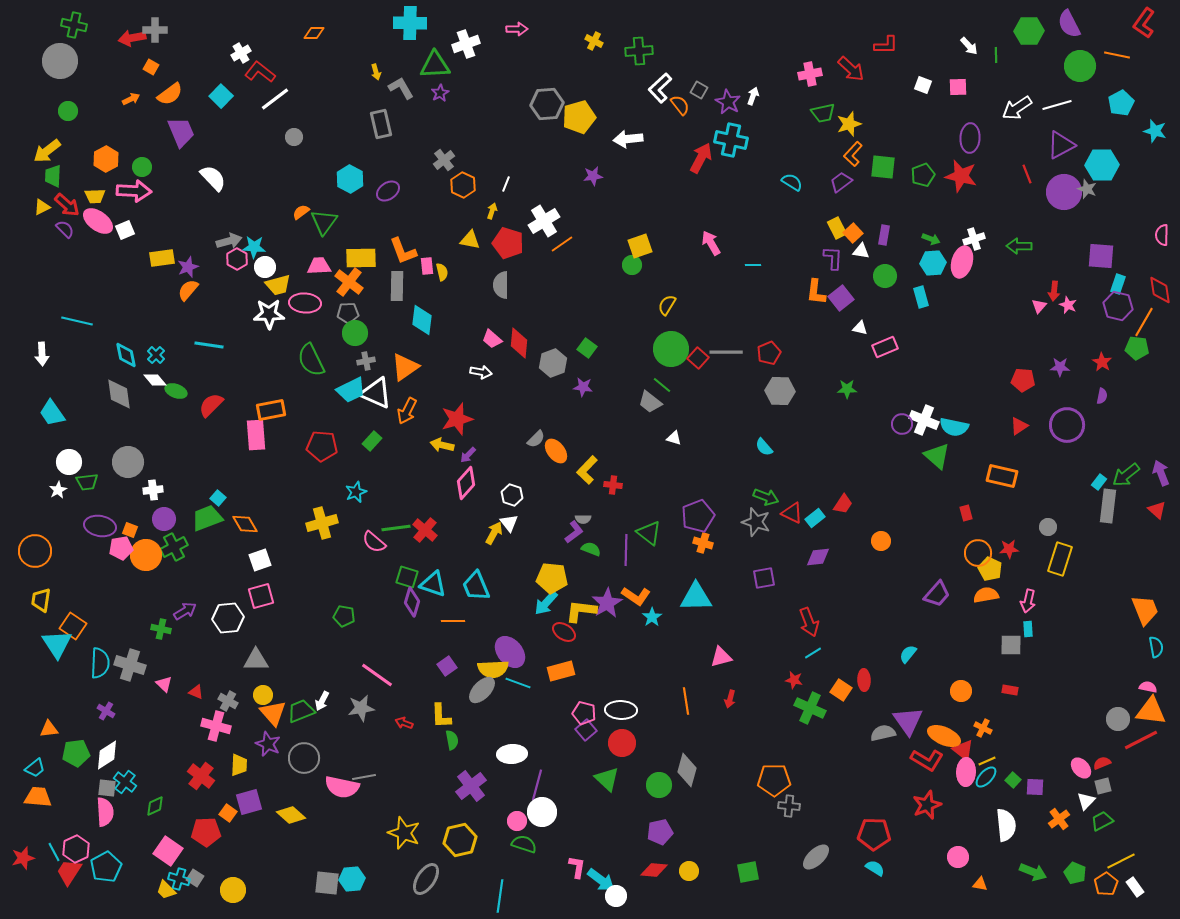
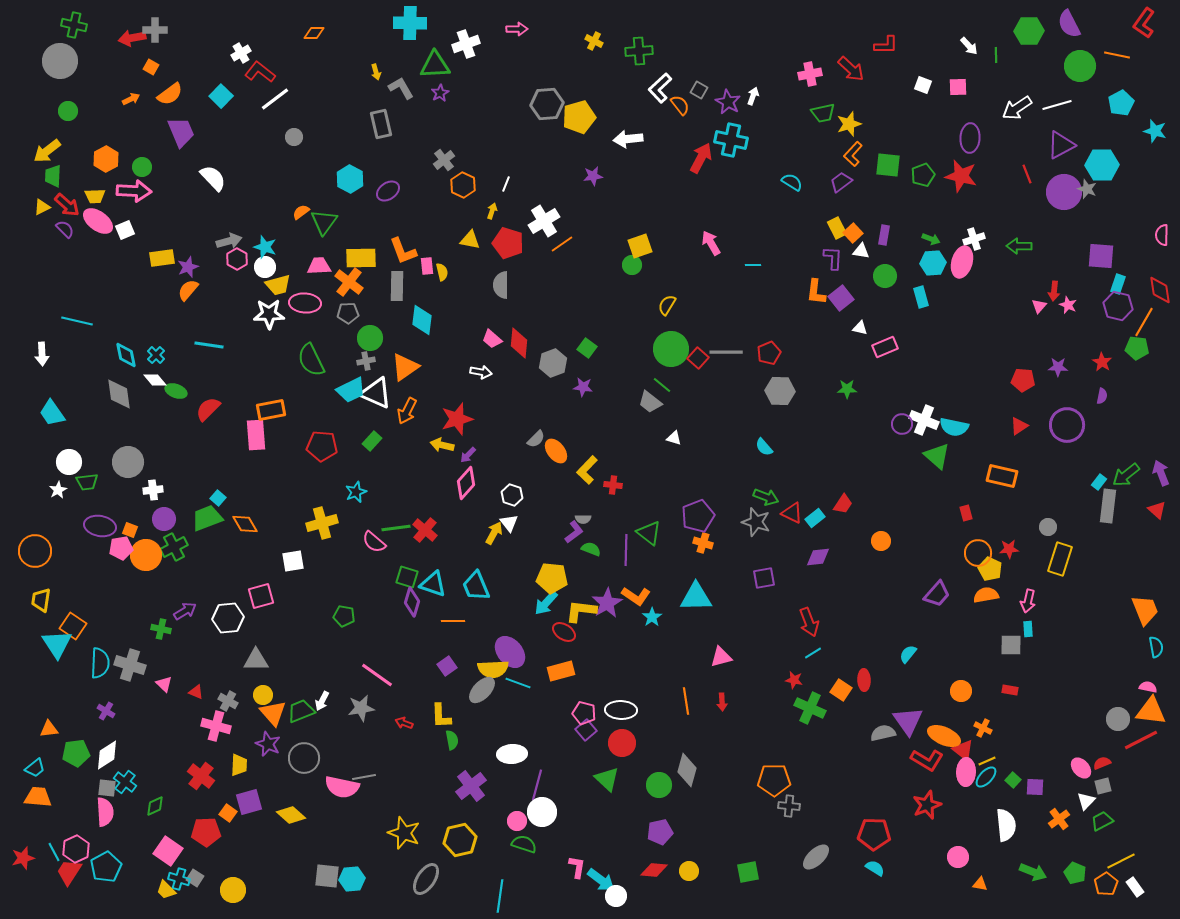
green square at (883, 167): moved 5 px right, 2 px up
cyan star at (254, 247): moved 11 px right; rotated 15 degrees clockwise
green circle at (355, 333): moved 15 px right, 5 px down
purple star at (1060, 367): moved 2 px left
red semicircle at (211, 405): moved 3 px left, 4 px down
white square at (260, 560): moved 33 px right, 1 px down; rotated 10 degrees clockwise
red arrow at (730, 699): moved 8 px left, 3 px down; rotated 18 degrees counterclockwise
gray square at (327, 883): moved 7 px up
